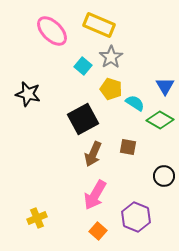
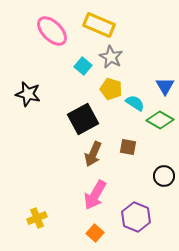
gray star: rotated 10 degrees counterclockwise
orange square: moved 3 px left, 2 px down
